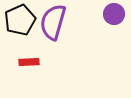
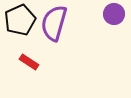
purple semicircle: moved 1 px right, 1 px down
red rectangle: rotated 36 degrees clockwise
